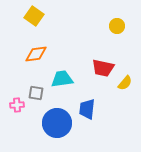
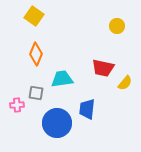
orange diamond: rotated 60 degrees counterclockwise
